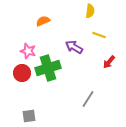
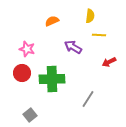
yellow semicircle: moved 5 px down
orange semicircle: moved 9 px right
yellow line: rotated 16 degrees counterclockwise
purple arrow: moved 1 px left
pink star: moved 1 px left, 2 px up
red arrow: rotated 24 degrees clockwise
green cross: moved 4 px right, 11 px down; rotated 15 degrees clockwise
gray square: moved 1 px right, 1 px up; rotated 32 degrees counterclockwise
